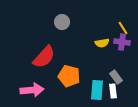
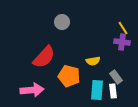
yellow semicircle: moved 9 px left, 18 px down
